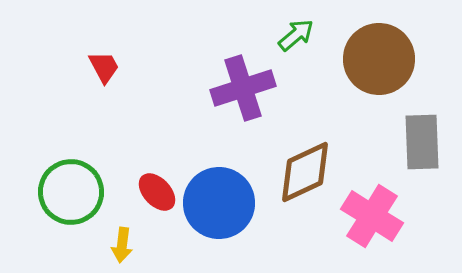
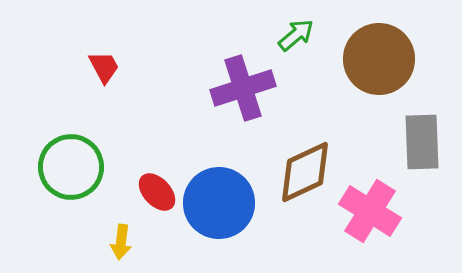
green circle: moved 25 px up
pink cross: moved 2 px left, 5 px up
yellow arrow: moved 1 px left, 3 px up
